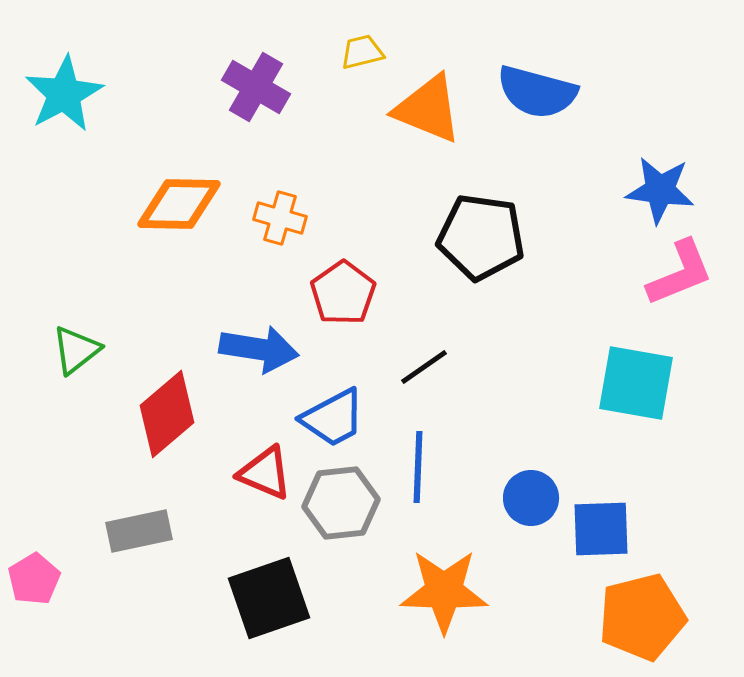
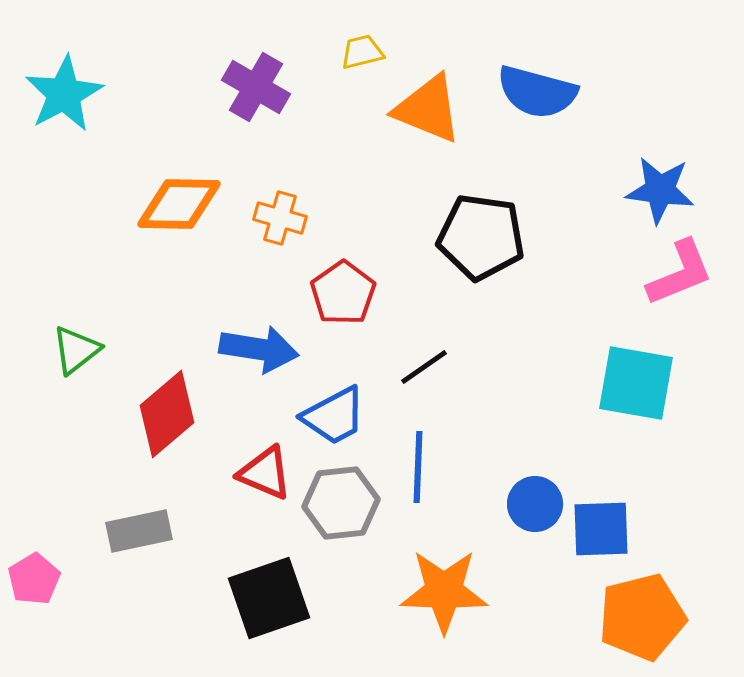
blue trapezoid: moved 1 px right, 2 px up
blue circle: moved 4 px right, 6 px down
